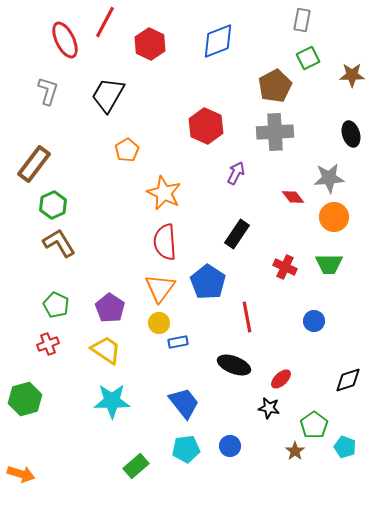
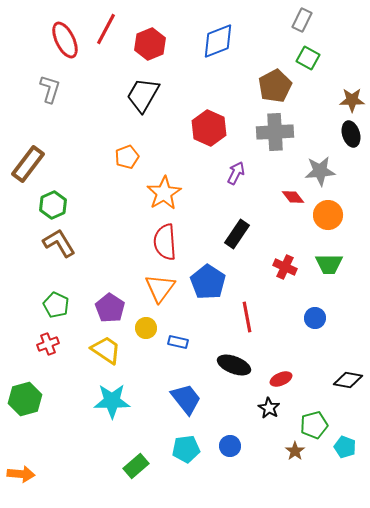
gray rectangle at (302, 20): rotated 15 degrees clockwise
red line at (105, 22): moved 1 px right, 7 px down
red hexagon at (150, 44): rotated 12 degrees clockwise
green square at (308, 58): rotated 35 degrees counterclockwise
brown star at (352, 75): moved 25 px down
gray L-shape at (48, 91): moved 2 px right, 2 px up
black trapezoid at (108, 95): moved 35 px right
red hexagon at (206, 126): moved 3 px right, 2 px down
orange pentagon at (127, 150): moved 7 px down; rotated 10 degrees clockwise
brown rectangle at (34, 164): moved 6 px left
gray star at (329, 178): moved 9 px left, 7 px up
orange star at (164, 193): rotated 16 degrees clockwise
orange circle at (334, 217): moved 6 px left, 2 px up
blue circle at (314, 321): moved 1 px right, 3 px up
yellow circle at (159, 323): moved 13 px left, 5 px down
blue rectangle at (178, 342): rotated 24 degrees clockwise
red ellipse at (281, 379): rotated 20 degrees clockwise
black diamond at (348, 380): rotated 28 degrees clockwise
blue trapezoid at (184, 403): moved 2 px right, 4 px up
black star at (269, 408): rotated 20 degrees clockwise
green pentagon at (314, 425): rotated 20 degrees clockwise
orange arrow at (21, 474): rotated 12 degrees counterclockwise
